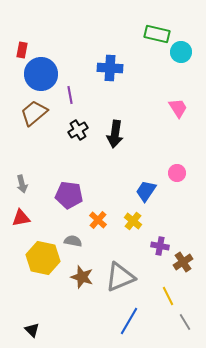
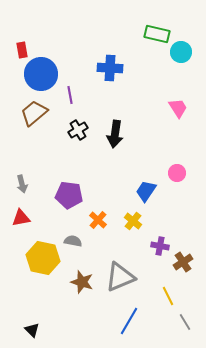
red rectangle: rotated 21 degrees counterclockwise
brown star: moved 5 px down
